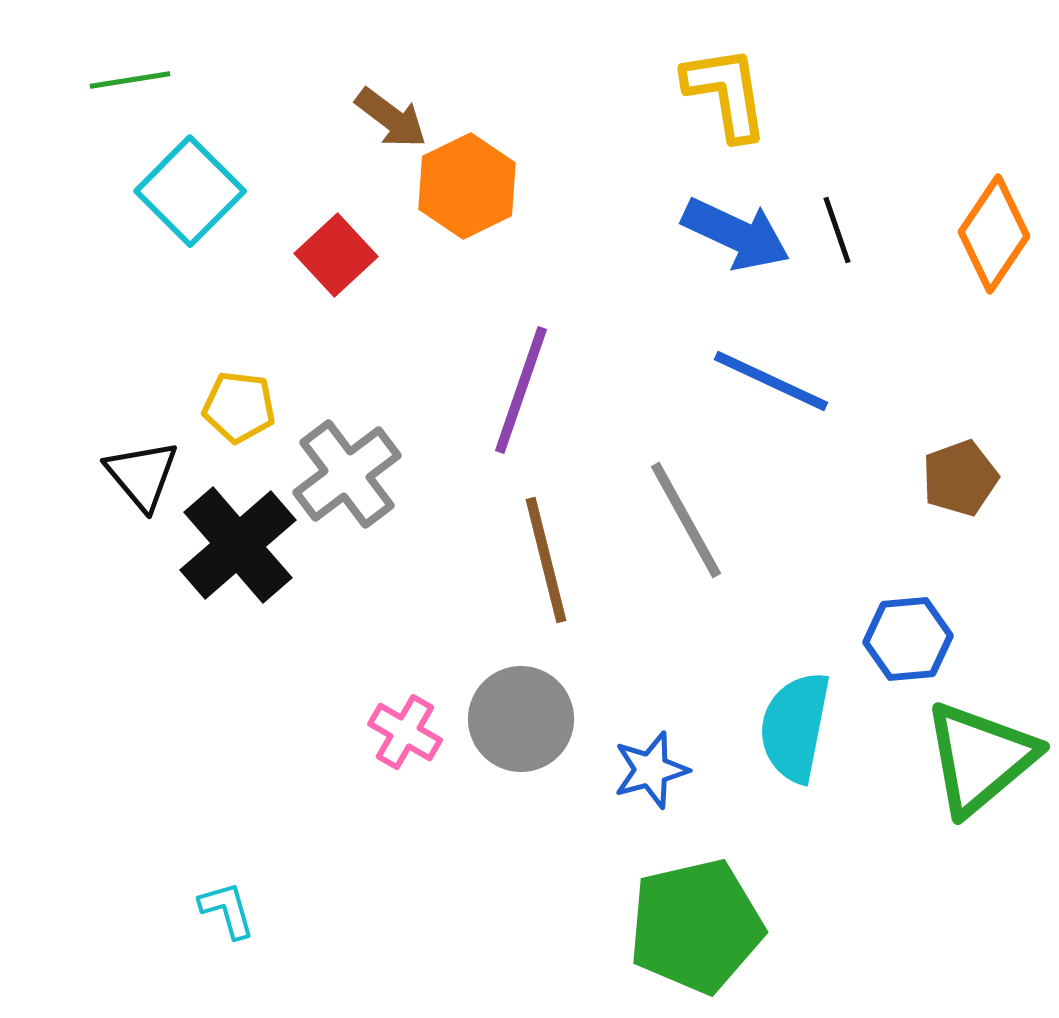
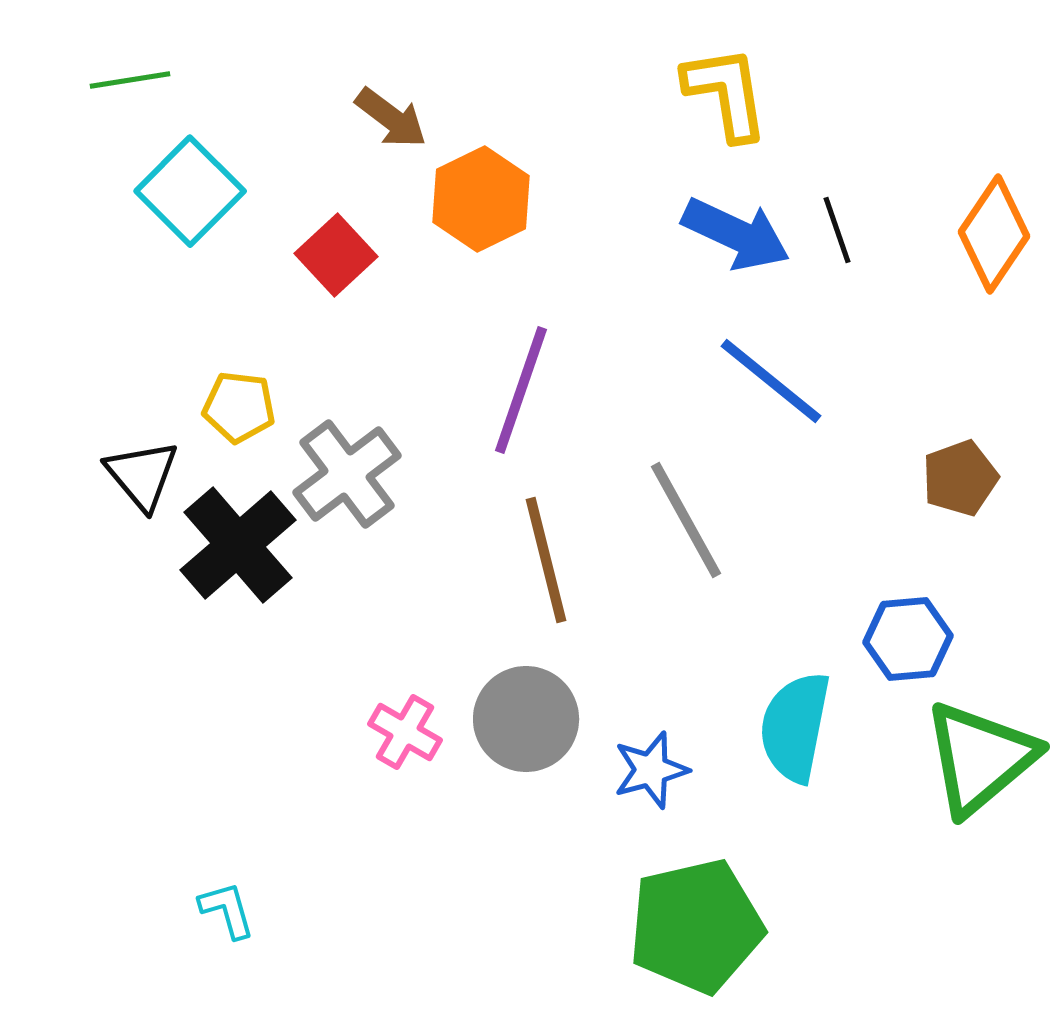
orange hexagon: moved 14 px right, 13 px down
blue line: rotated 14 degrees clockwise
gray circle: moved 5 px right
